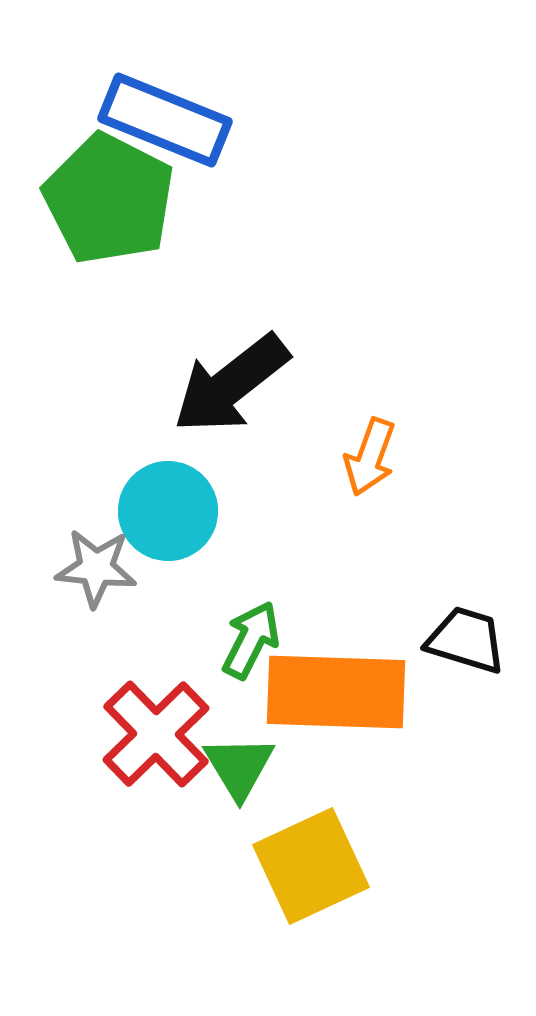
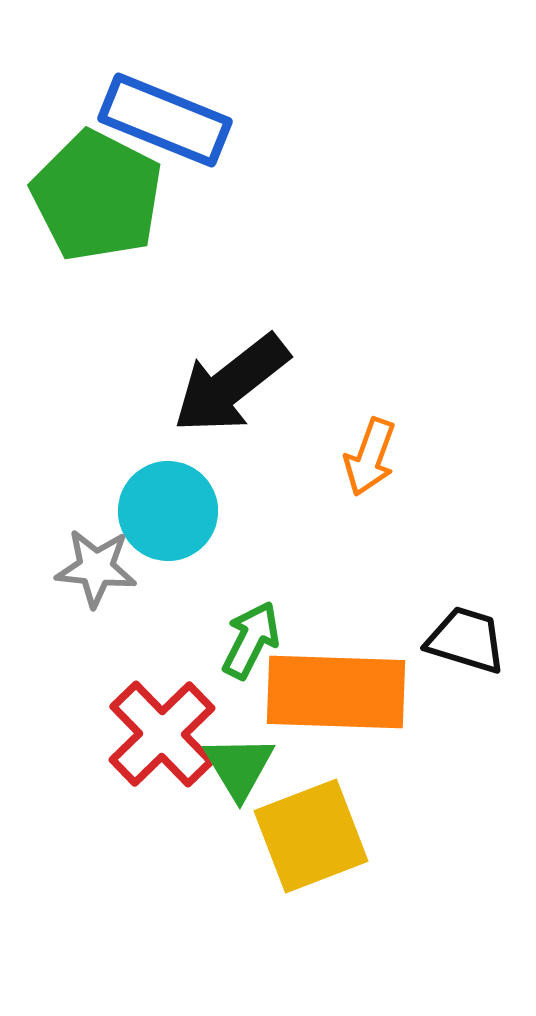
green pentagon: moved 12 px left, 3 px up
red cross: moved 6 px right
yellow square: moved 30 px up; rotated 4 degrees clockwise
